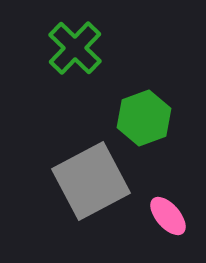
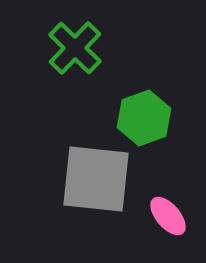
gray square: moved 5 px right, 2 px up; rotated 34 degrees clockwise
